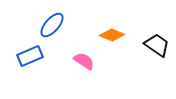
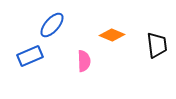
black trapezoid: rotated 48 degrees clockwise
pink semicircle: rotated 55 degrees clockwise
